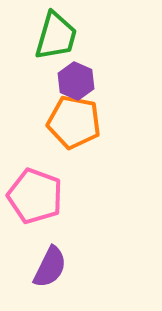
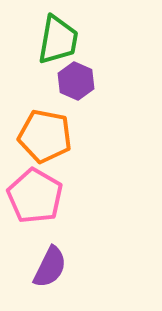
green trapezoid: moved 2 px right, 4 px down; rotated 6 degrees counterclockwise
orange pentagon: moved 29 px left, 14 px down
pink pentagon: rotated 10 degrees clockwise
